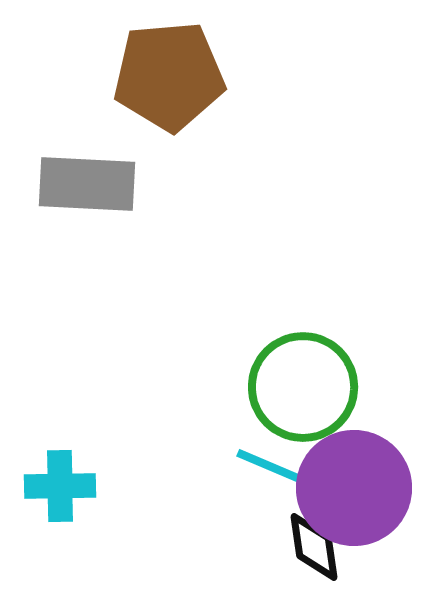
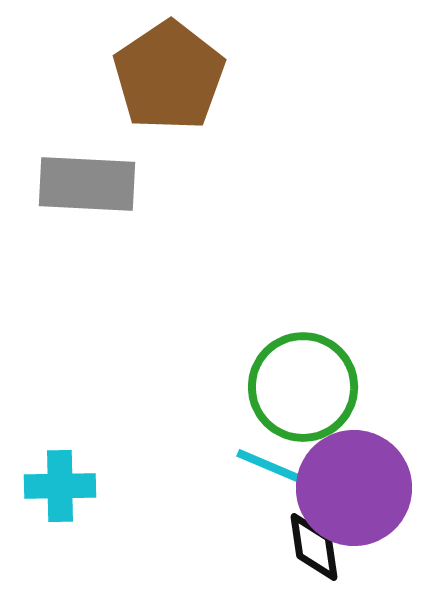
brown pentagon: rotated 29 degrees counterclockwise
